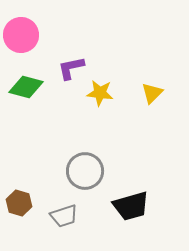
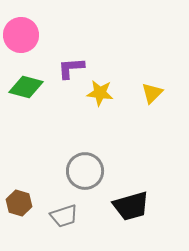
purple L-shape: rotated 8 degrees clockwise
